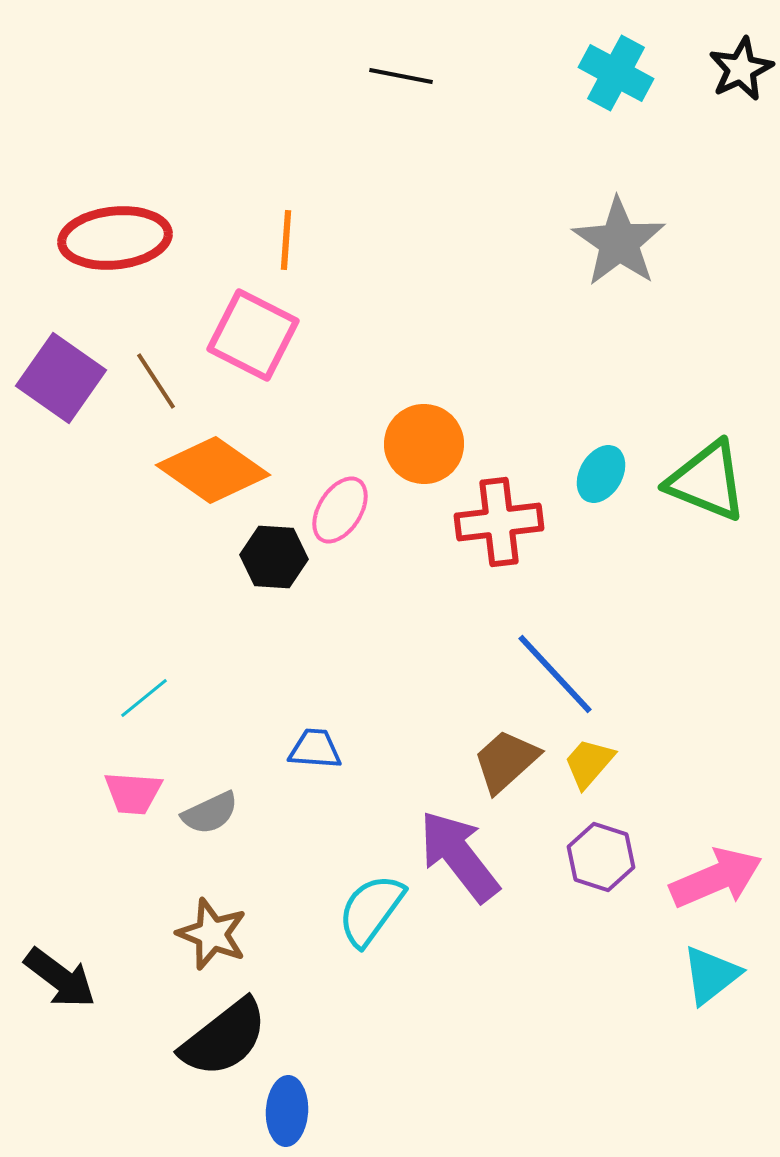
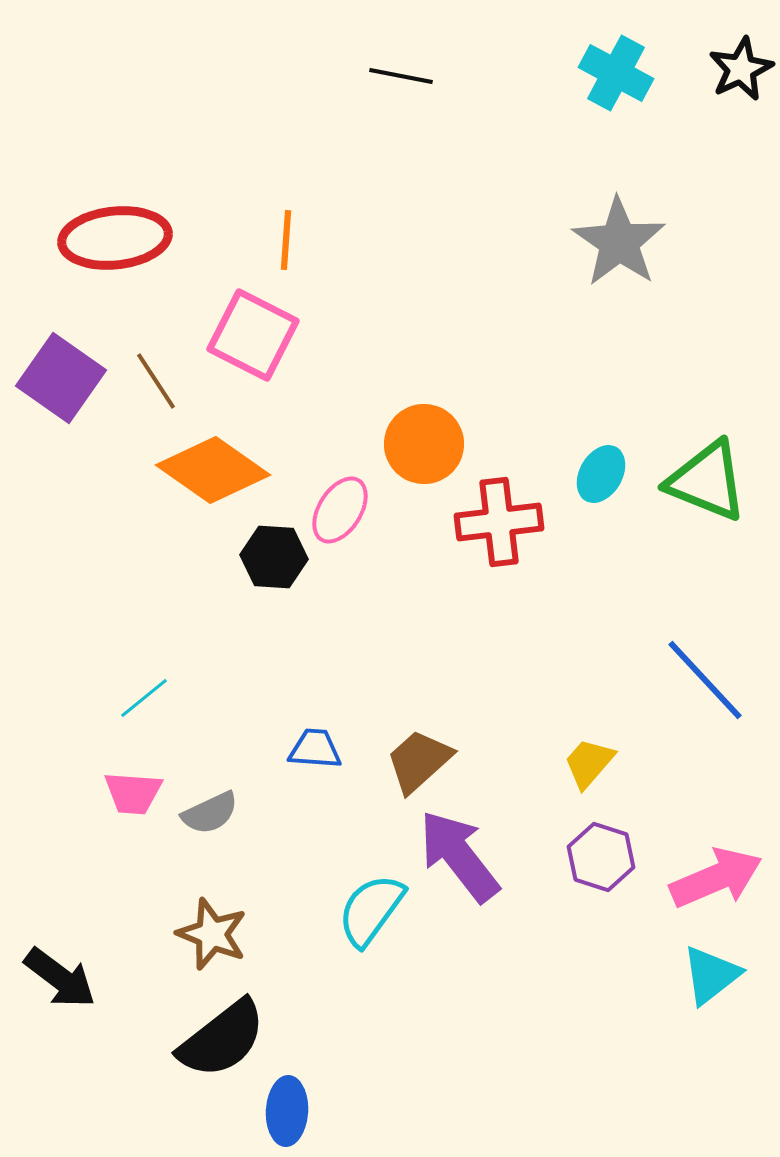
blue line: moved 150 px right, 6 px down
brown trapezoid: moved 87 px left
black semicircle: moved 2 px left, 1 px down
